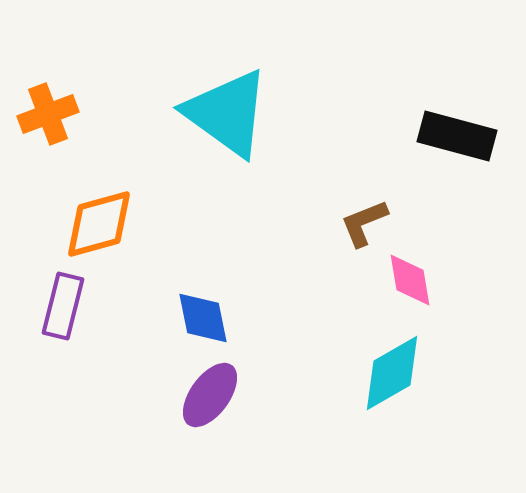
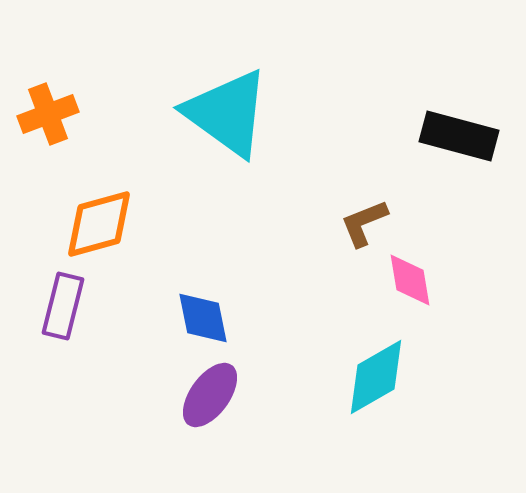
black rectangle: moved 2 px right
cyan diamond: moved 16 px left, 4 px down
